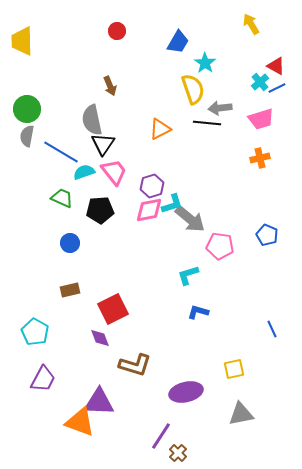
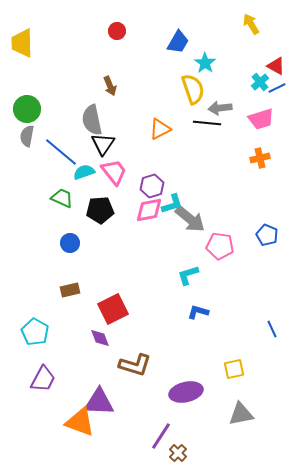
yellow trapezoid at (22, 41): moved 2 px down
blue line at (61, 152): rotated 9 degrees clockwise
